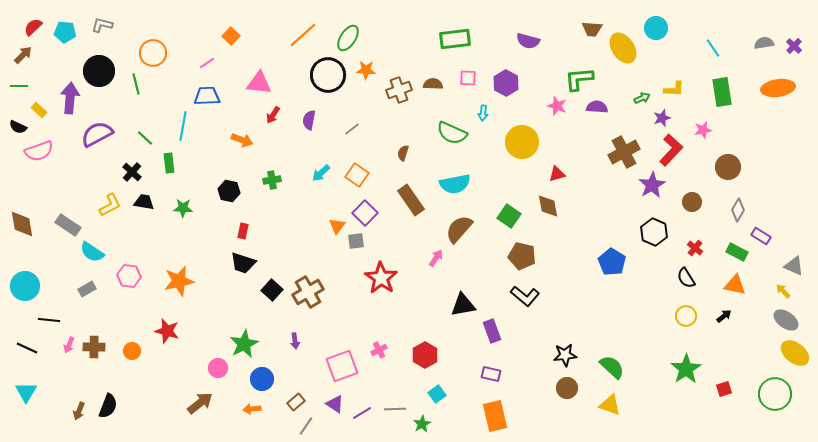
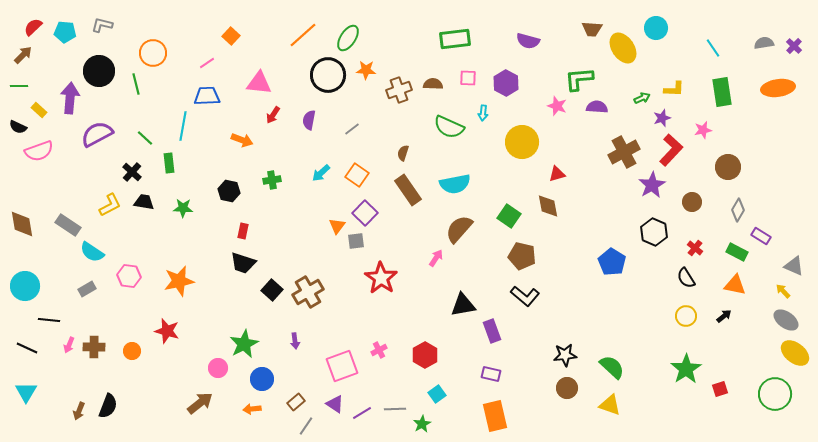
green semicircle at (452, 133): moved 3 px left, 6 px up
brown rectangle at (411, 200): moved 3 px left, 10 px up
red square at (724, 389): moved 4 px left
